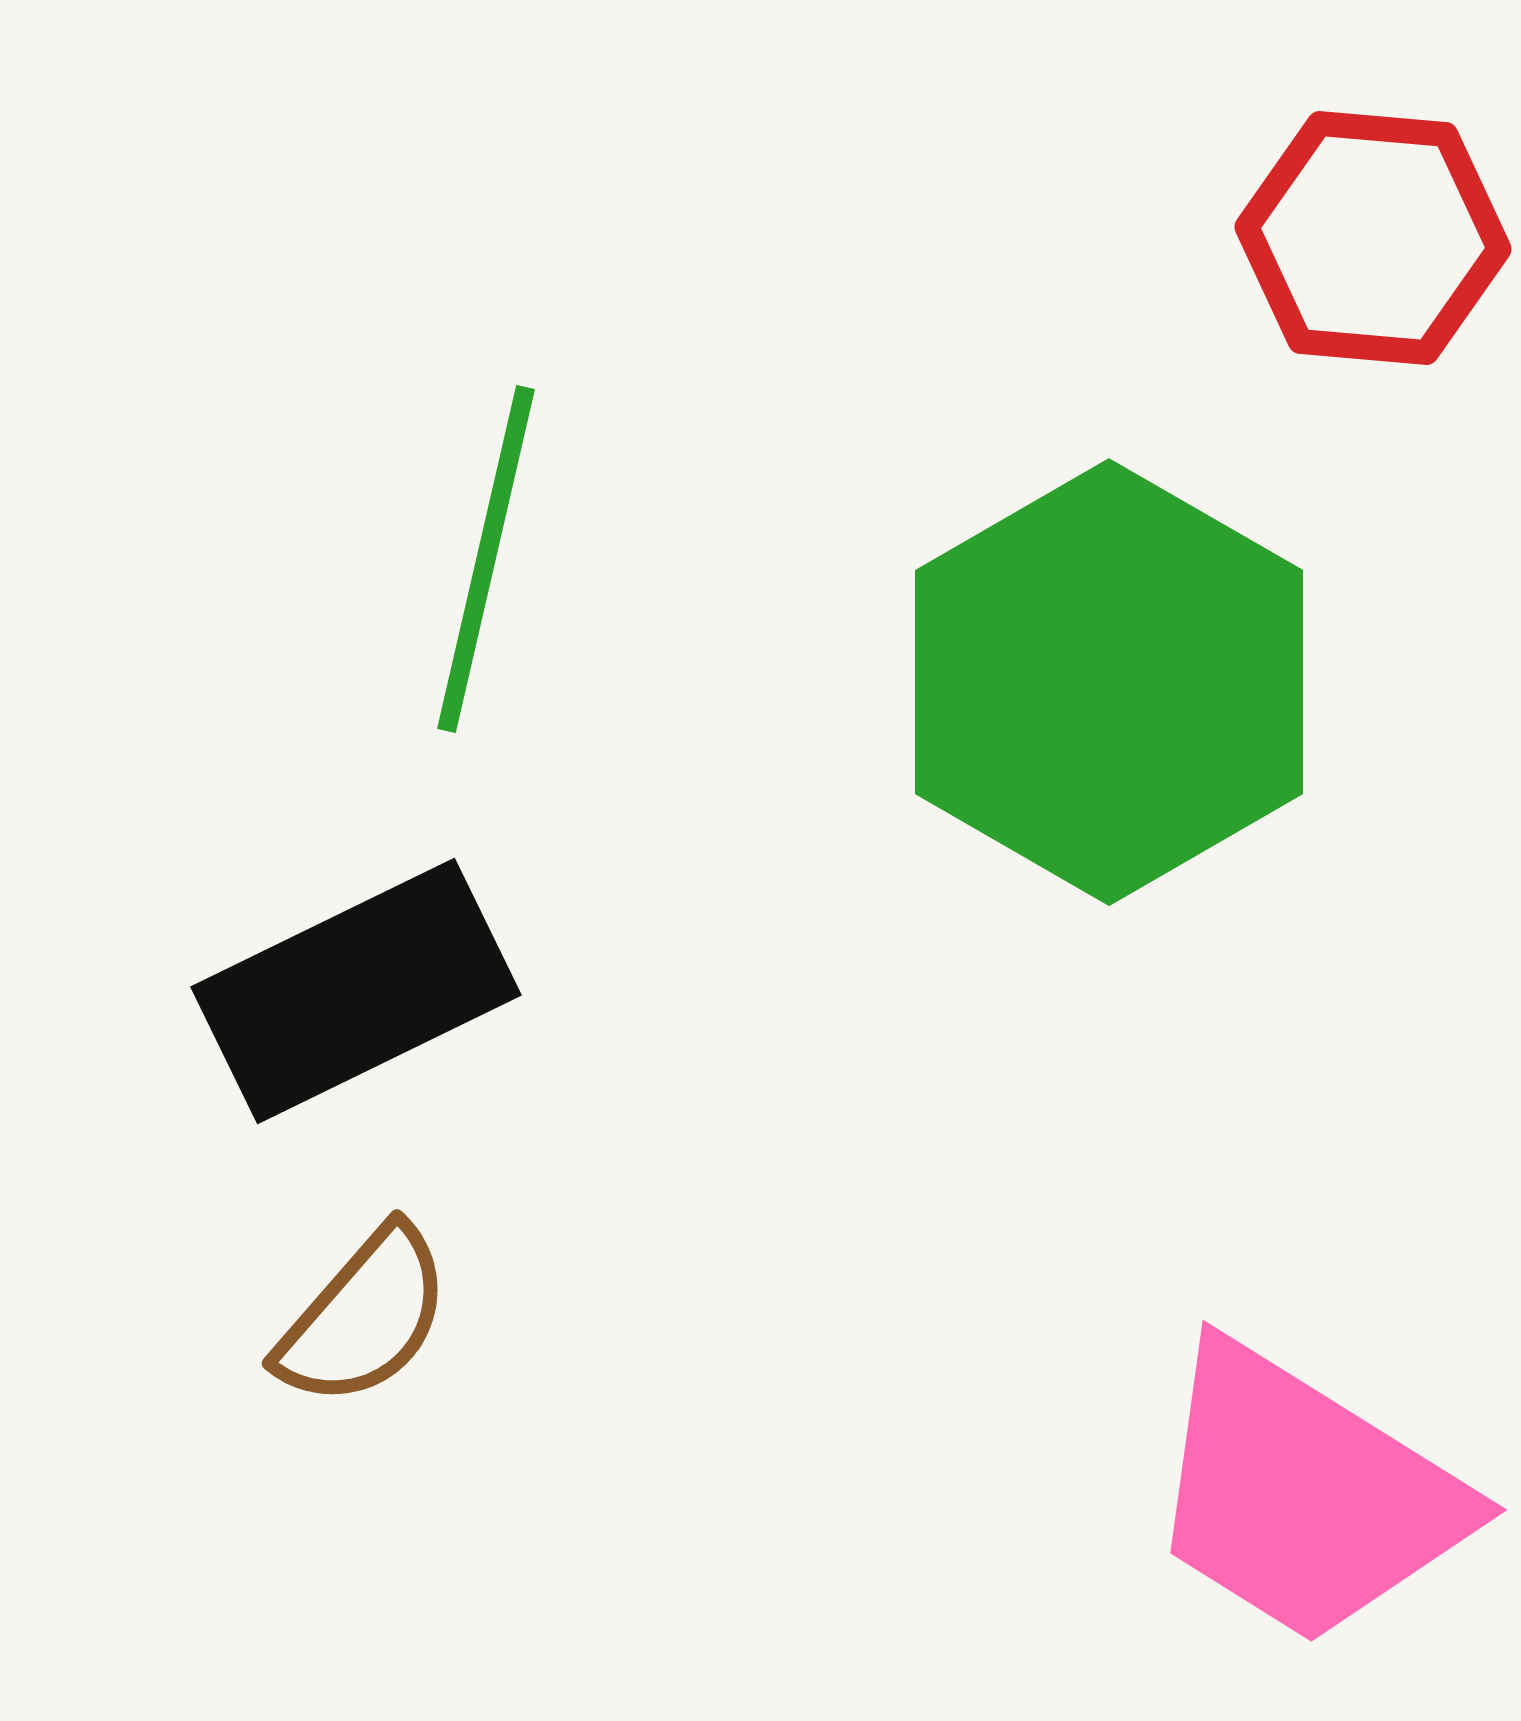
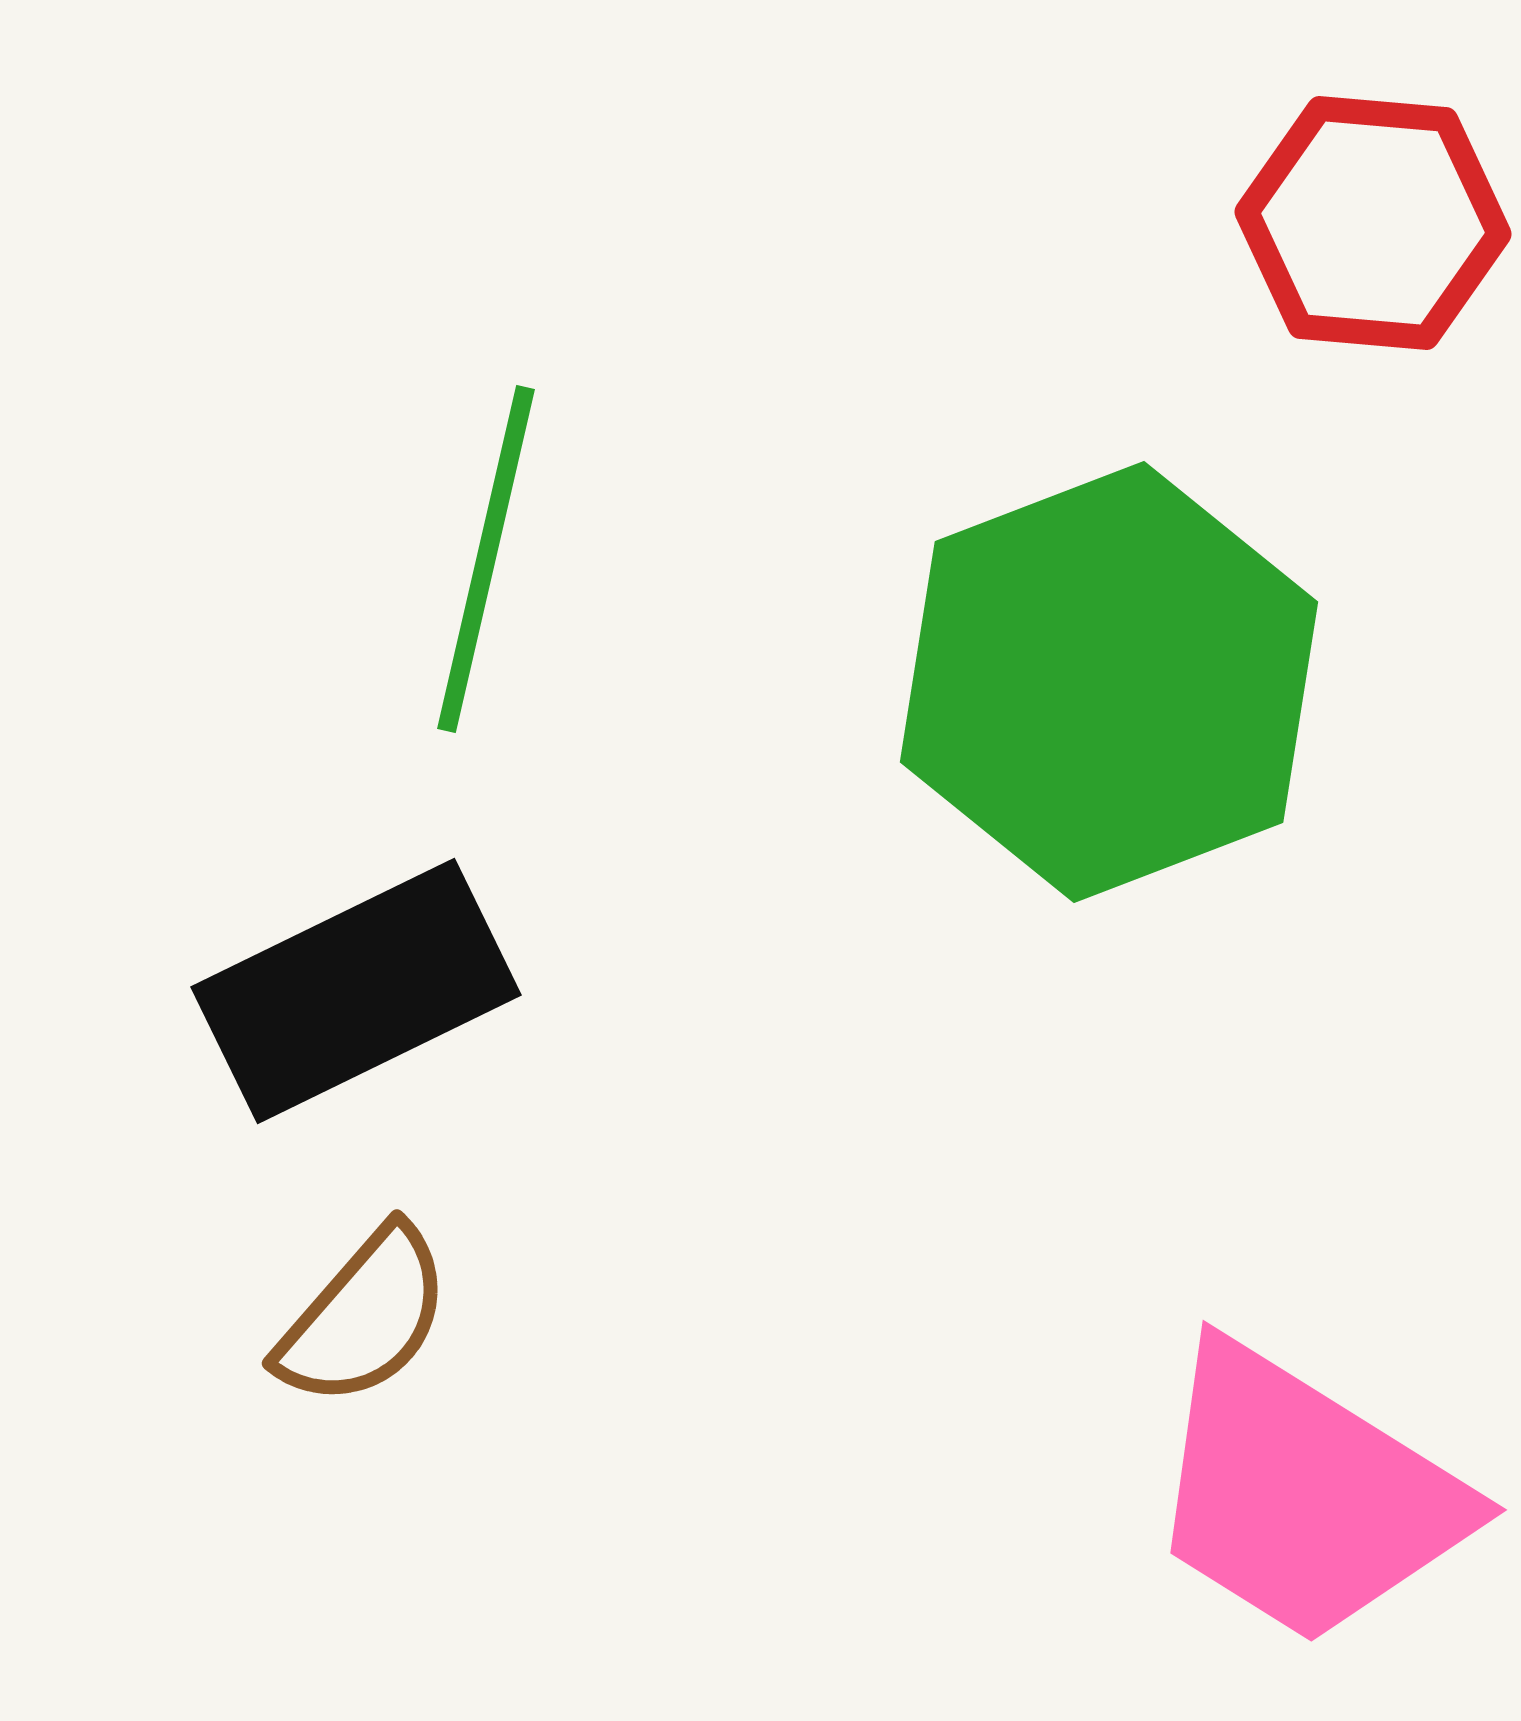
red hexagon: moved 15 px up
green hexagon: rotated 9 degrees clockwise
